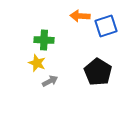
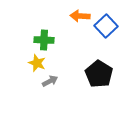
blue square: rotated 25 degrees counterclockwise
black pentagon: moved 1 px right, 2 px down
